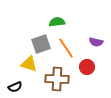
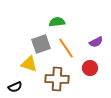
purple semicircle: rotated 40 degrees counterclockwise
red circle: moved 3 px right, 1 px down
